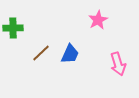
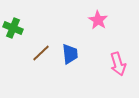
pink star: rotated 12 degrees counterclockwise
green cross: rotated 24 degrees clockwise
blue trapezoid: rotated 30 degrees counterclockwise
